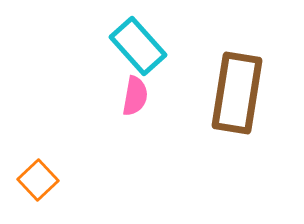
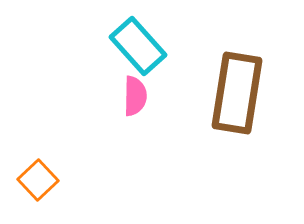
pink semicircle: rotated 9 degrees counterclockwise
